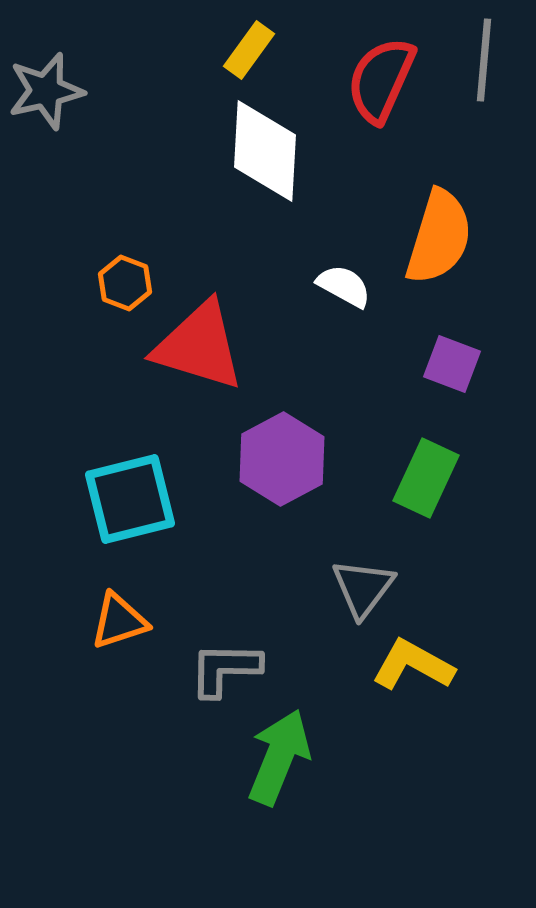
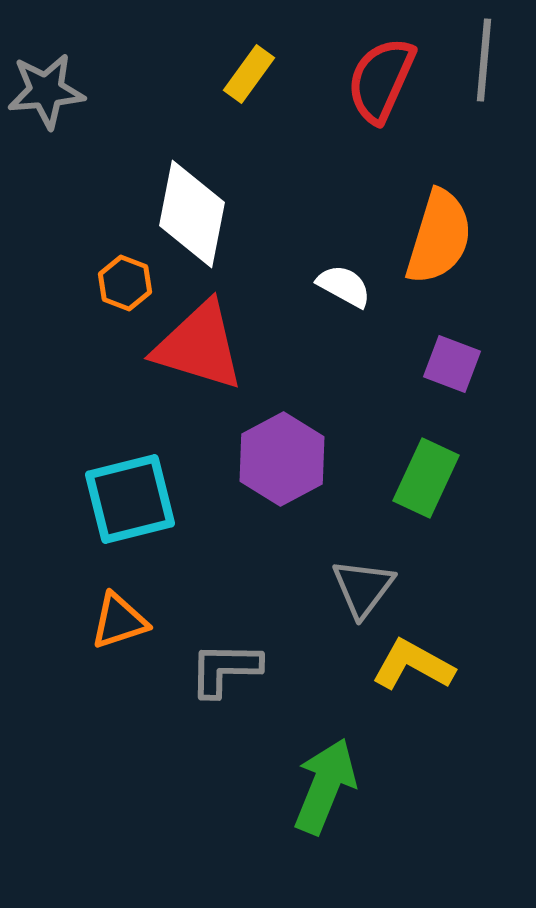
yellow rectangle: moved 24 px down
gray star: rotated 8 degrees clockwise
white diamond: moved 73 px left, 63 px down; rotated 8 degrees clockwise
green arrow: moved 46 px right, 29 px down
